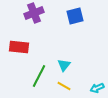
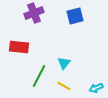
cyan triangle: moved 2 px up
cyan arrow: moved 1 px left
